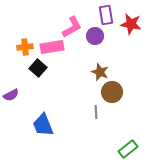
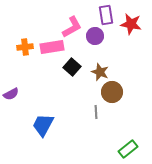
black square: moved 34 px right, 1 px up
purple semicircle: moved 1 px up
blue trapezoid: rotated 50 degrees clockwise
